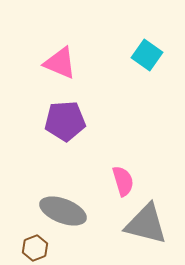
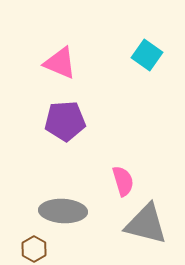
gray ellipse: rotated 18 degrees counterclockwise
brown hexagon: moved 1 px left, 1 px down; rotated 10 degrees counterclockwise
